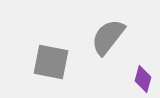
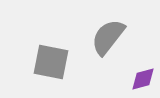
purple diamond: rotated 60 degrees clockwise
